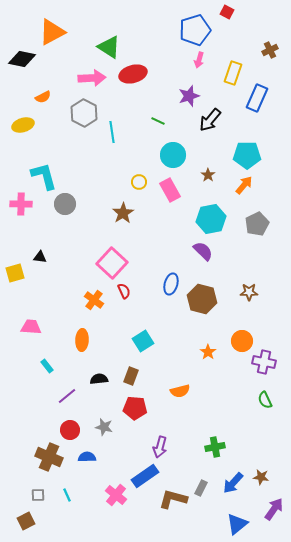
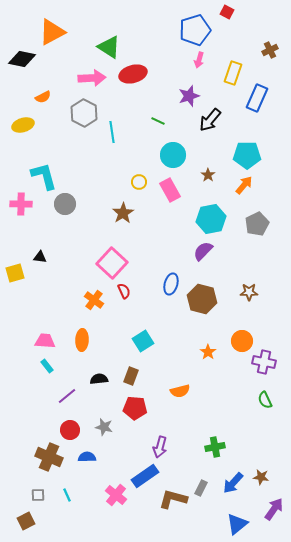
purple semicircle at (203, 251): rotated 90 degrees counterclockwise
pink trapezoid at (31, 327): moved 14 px right, 14 px down
